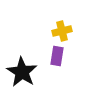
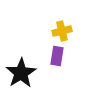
black star: moved 1 px left, 1 px down; rotated 8 degrees clockwise
